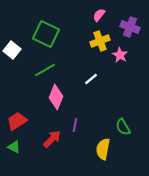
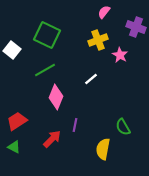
pink semicircle: moved 5 px right, 3 px up
purple cross: moved 6 px right
green square: moved 1 px right, 1 px down
yellow cross: moved 2 px left, 1 px up
